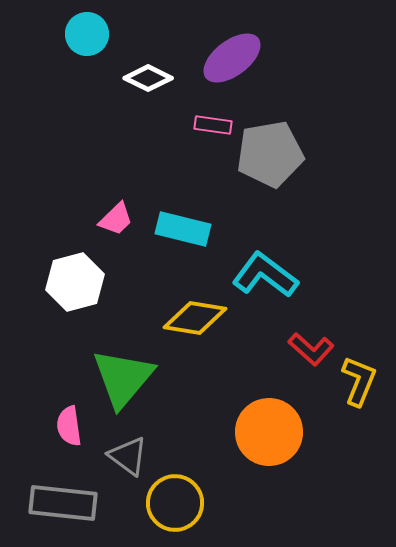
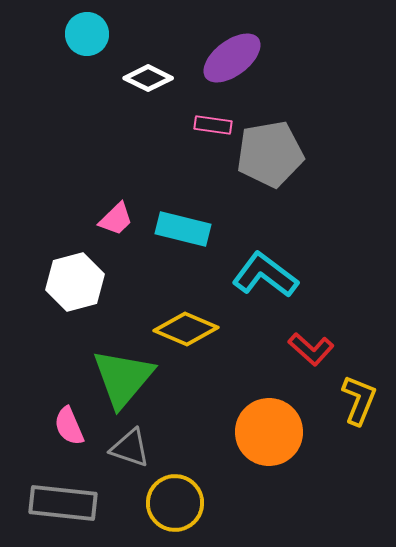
yellow diamond: moved 9 px left, 11 px down; rotated 14 degrees clockwise
yellow L-shape: moved 19 px down
pink semicircle: rotated 15 degrees counterclockwise
gray triangle: moved 2 px right, 8 px up; rotated 18 degrees counterclockwise
